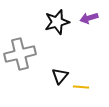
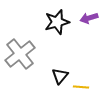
gray cross: rotated 24 degrees counterclockwise
